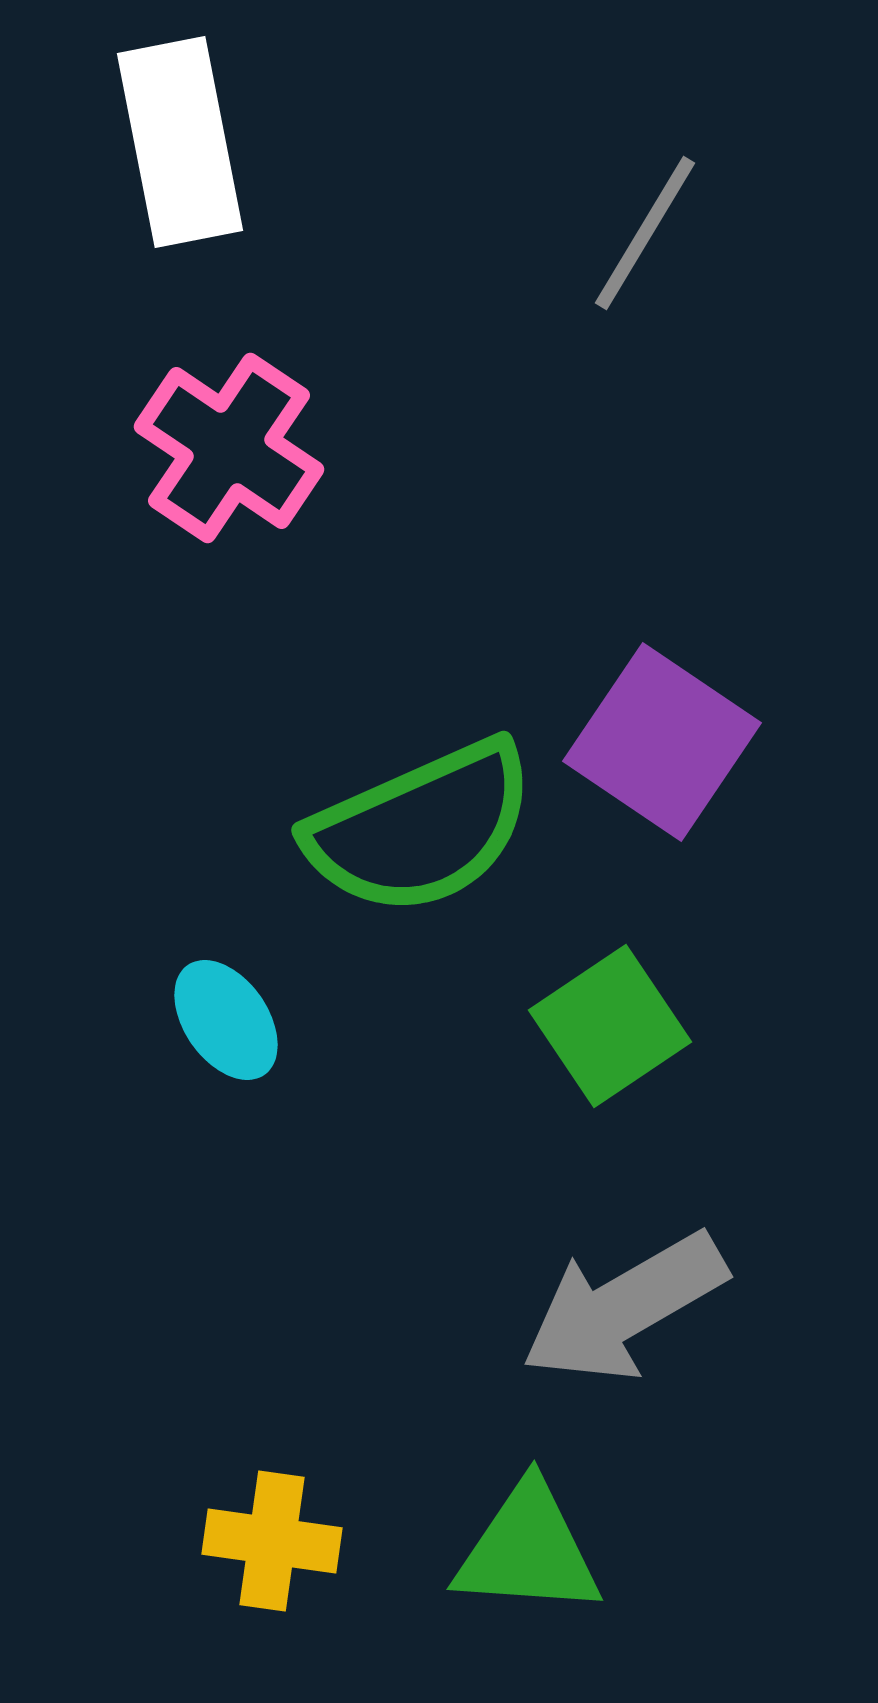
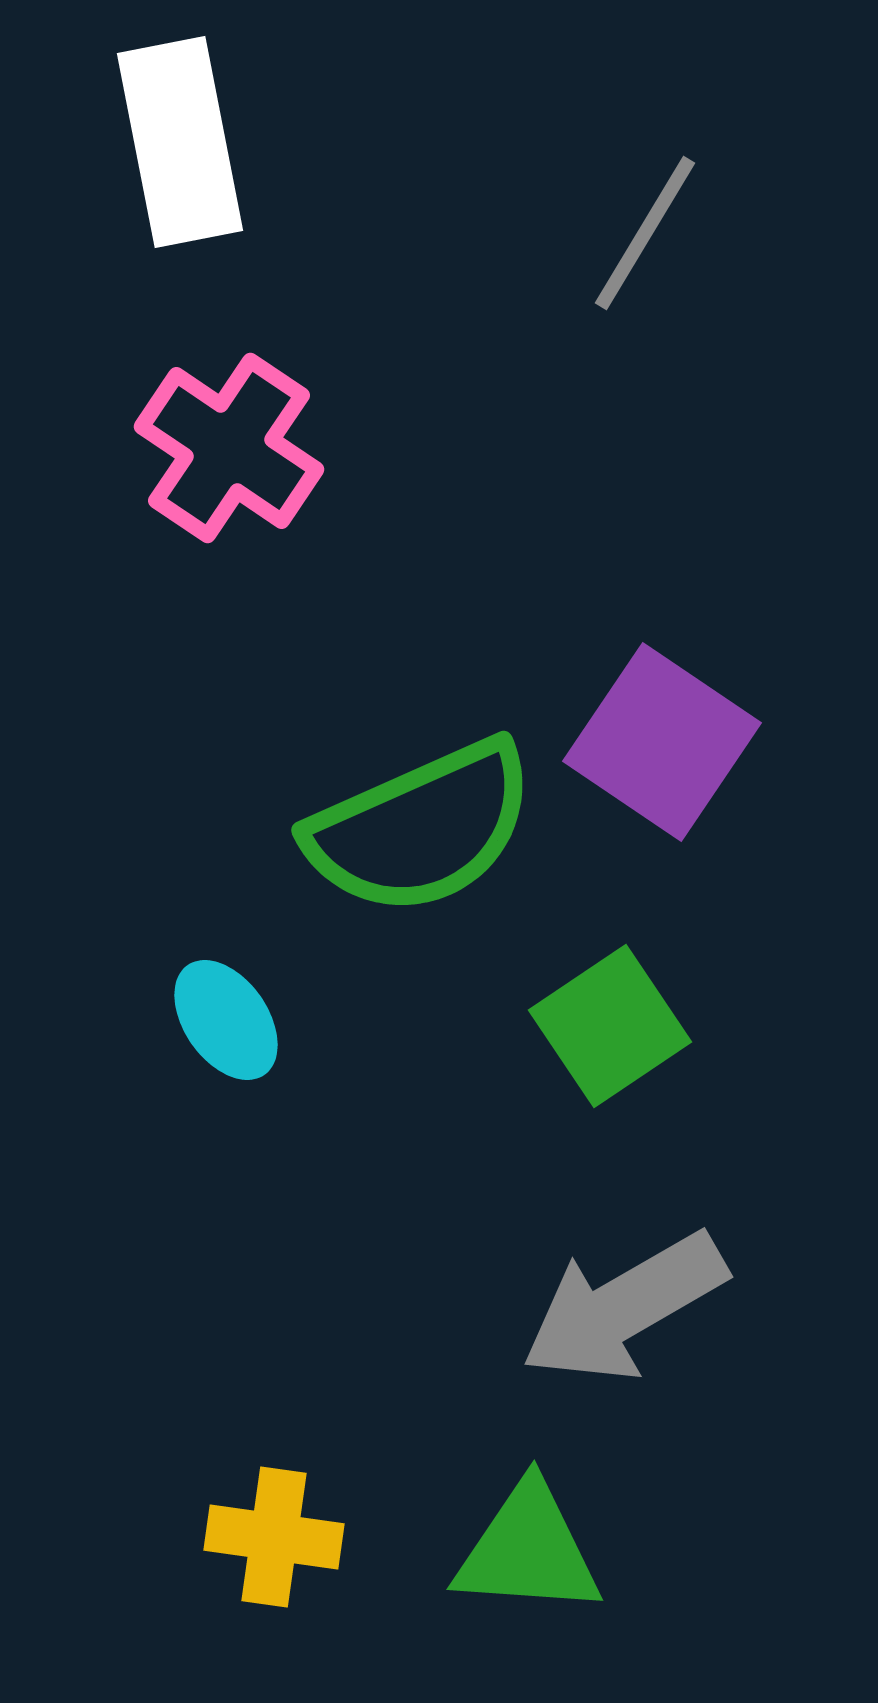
yellow cross: moved 2 px right, 4 px up
